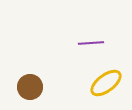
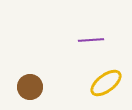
purple line: moved 3 px up
